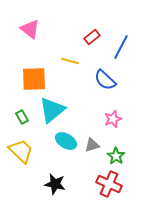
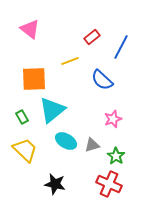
yellow line: rotated 36 degrees counterclockwise
blue semicircle: moved 3 px left
yellow trapezoid: moved 4 px right, 1 px up
